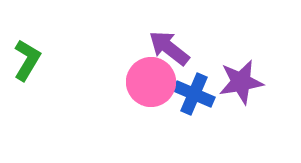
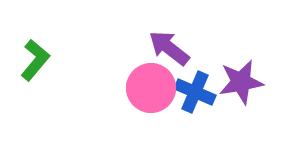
green L-shape: moved 8 px right; rotated 9 degrees clockwise
pink circle: moved 6 px down
blue cross: moved 1 px right, 2 px up
